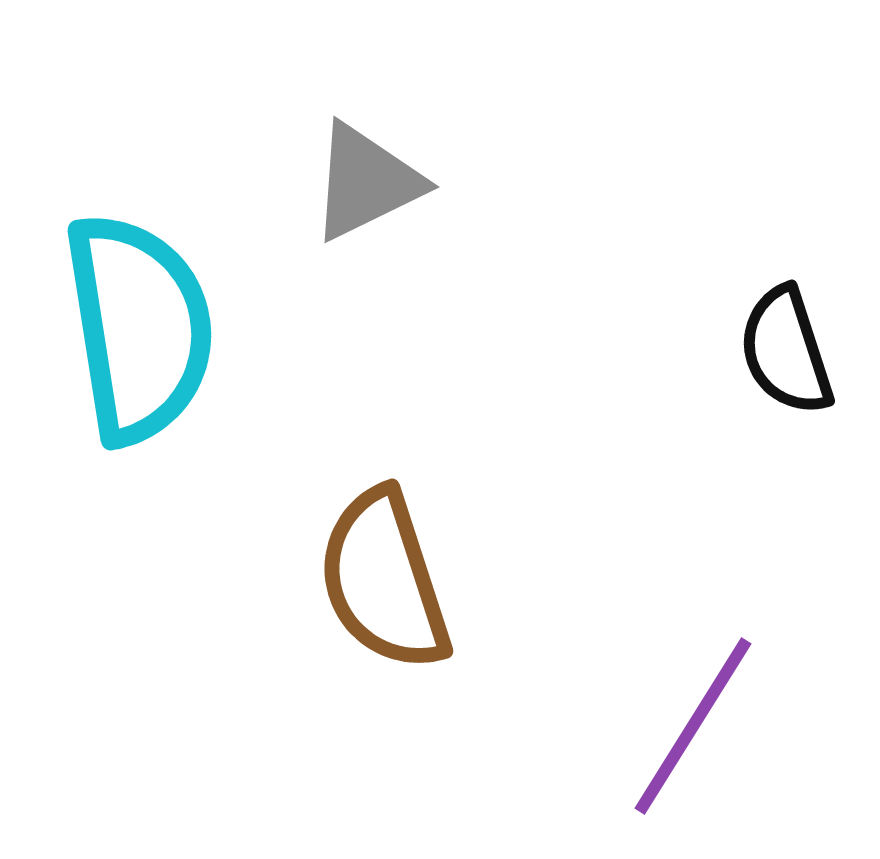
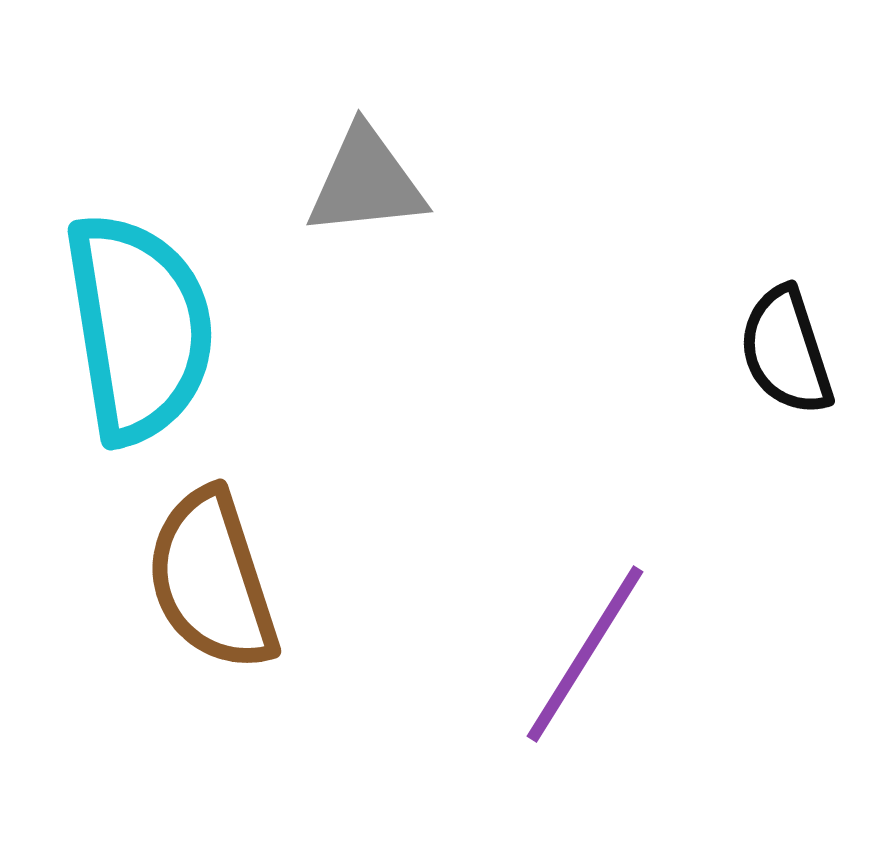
gray triangle: rotated 20 degrees clockwise
brown semicircle: moved 172 px left
purple line: moved 108 px left, 72 px up
